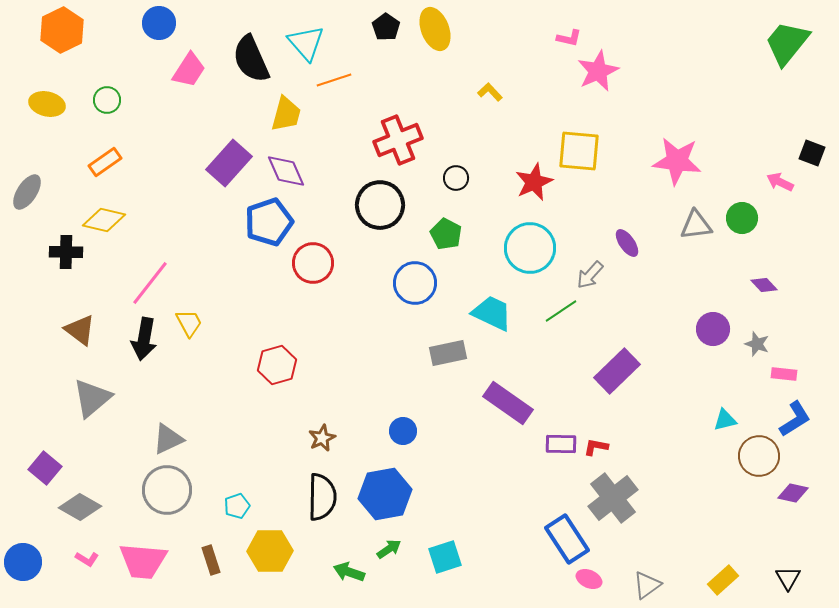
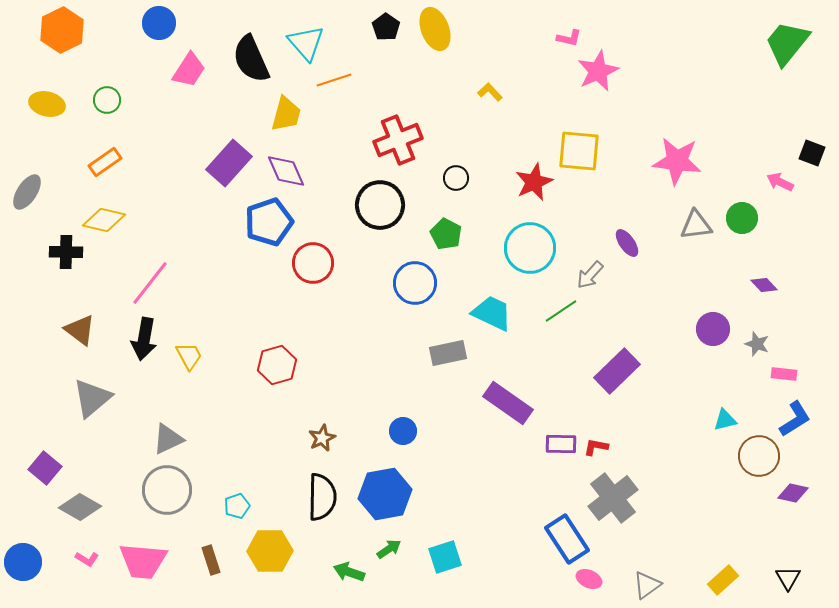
yellow trapezoid at (189, 323): moved 33 px down
